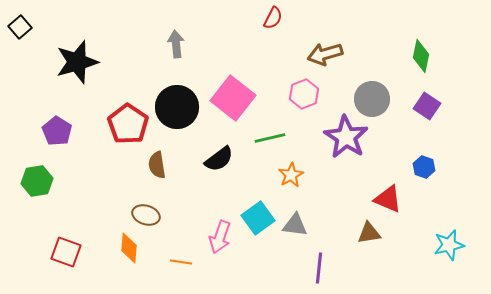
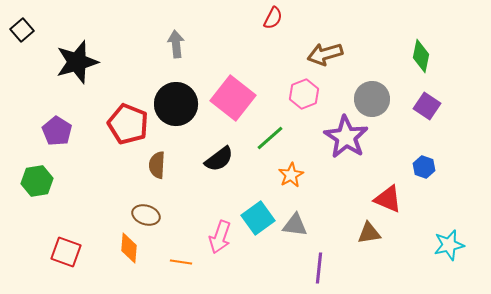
black square: moved 2 px right, 3 px down
black circle: moved 1 px left, 3 px up
red pentagon: rotated 12 degrees counterclockwise
green line: rotated 28 degrees counterclockwise
brown semicircle: rotated 12 degrees clockwise
